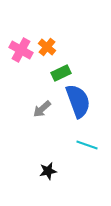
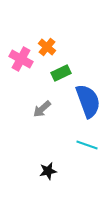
pink cross: moved 9 px down
blue semicircle: moved 10 px right
